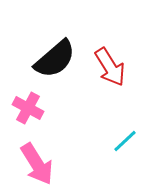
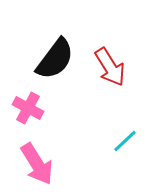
black semicircle: rotated 12 degrees counterclockwise
